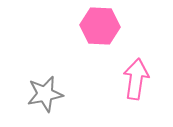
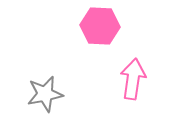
pink arrow: moved 3 px left
